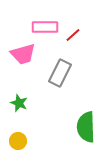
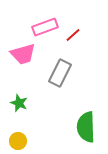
pink rectangle: rotated 20 degrees counterclockwise
